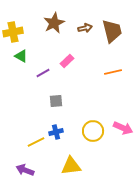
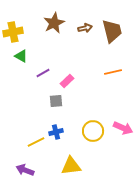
pink rectangle: moved 20 px down
